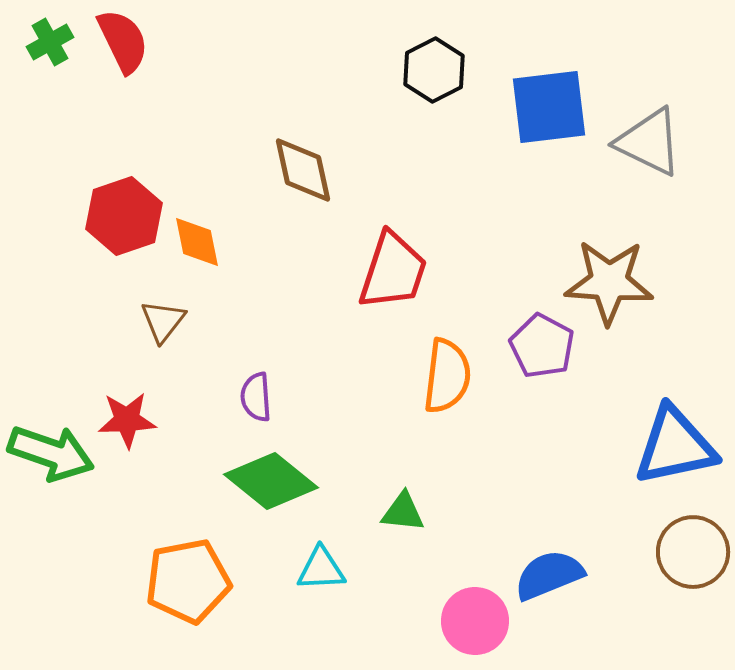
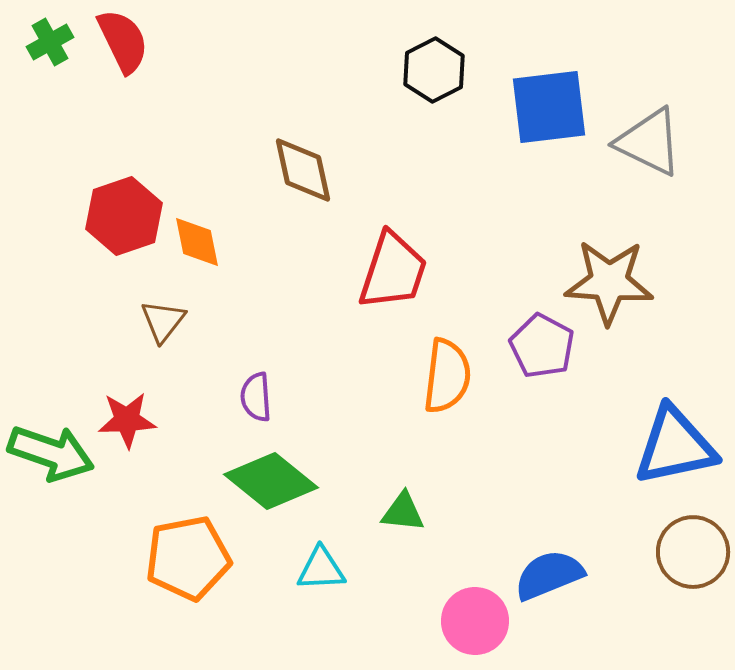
orange pentagon: moved 23 px up
